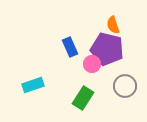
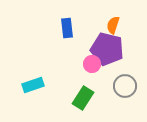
orange semicircle: rotated 36 degrees clockwise
blue rectangle: moved 3 px left, 19 px up; rotated 18 degrees clockwise
